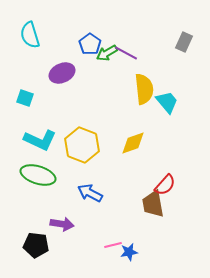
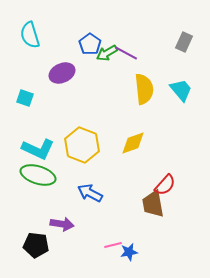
cyan trapezoid: moved 14 px right, 12 px up
cyan L-shape: moved 2 px left, 9 px down
